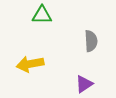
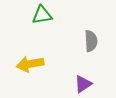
green triangle: rotated 10 degrees counterclockwise
purple triangle: moved 1 px left
